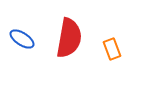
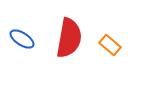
orange rectangle: moved 2 px left, 4 px up; rotated 30 degrees counterclockwise
